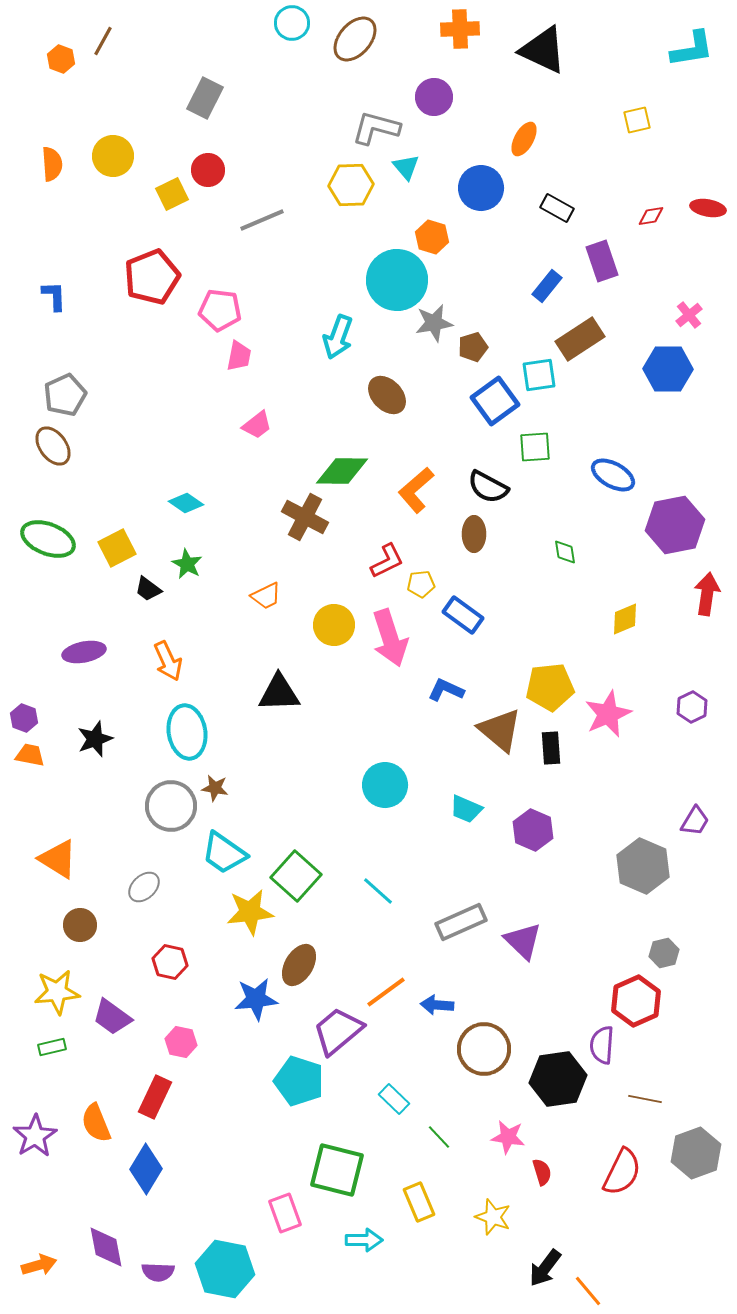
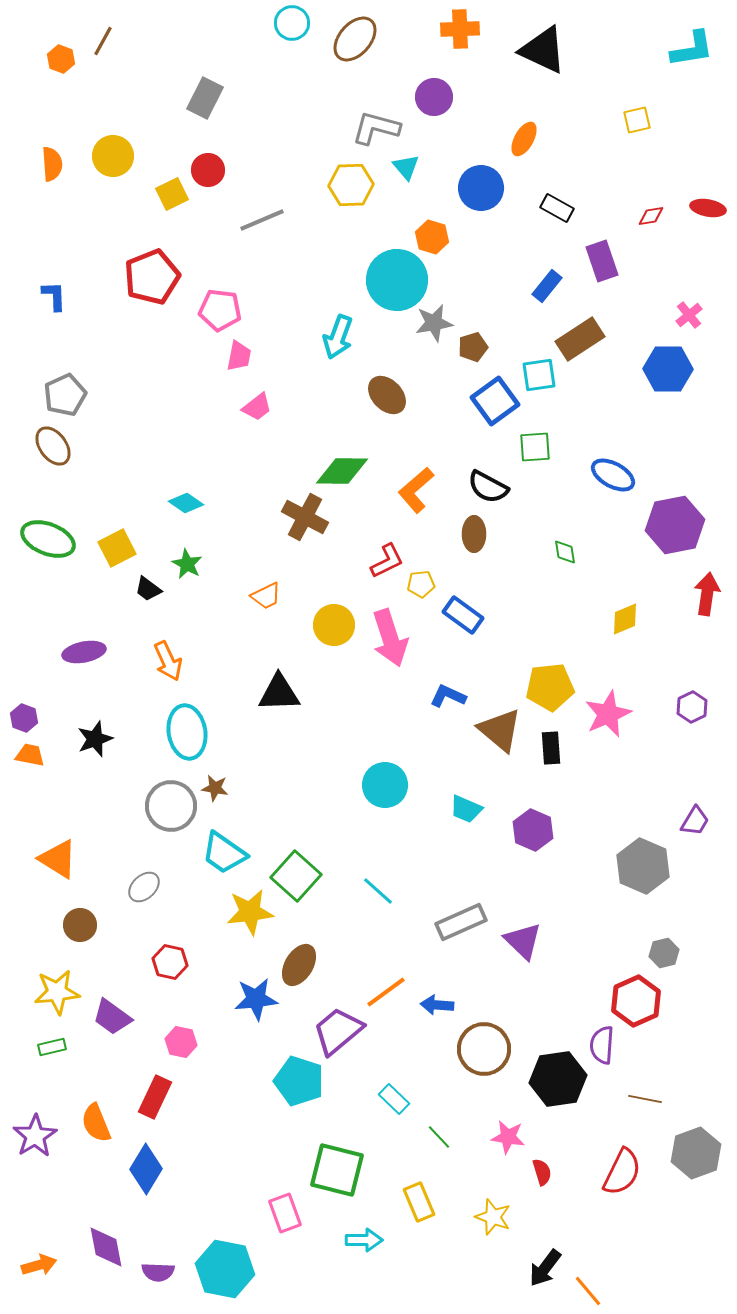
pink trapezoid at (257, 425): moved 18 px up
blue L-shape at (446, 690): moved 2 px right, 6 px down
